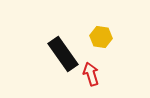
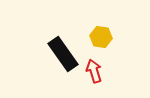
red arrow: moved 3 px right, 3 px up
